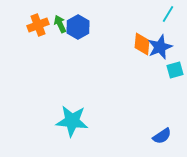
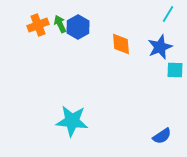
orange diamond: moved 21 px left; rotated 10 degrees counterclockwise
cyan square: rotated 18 degrees clockwise
